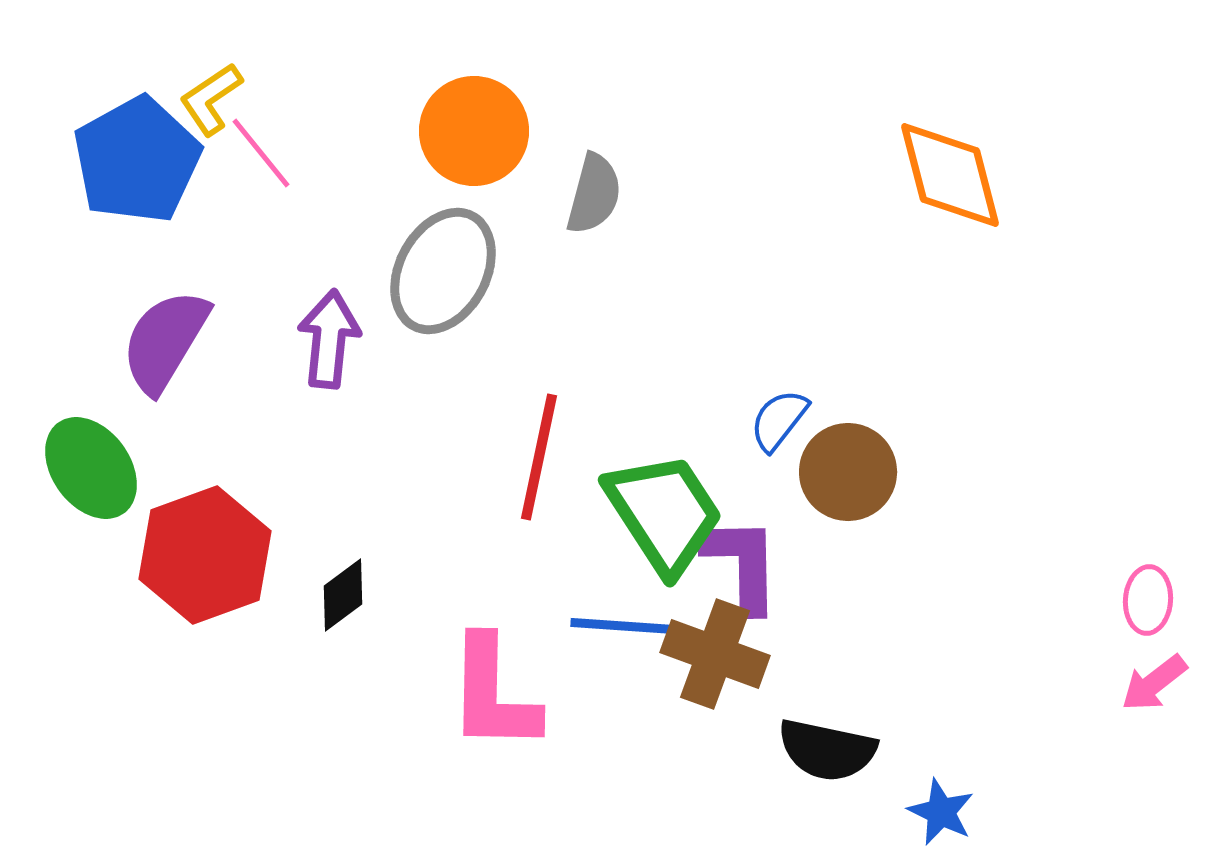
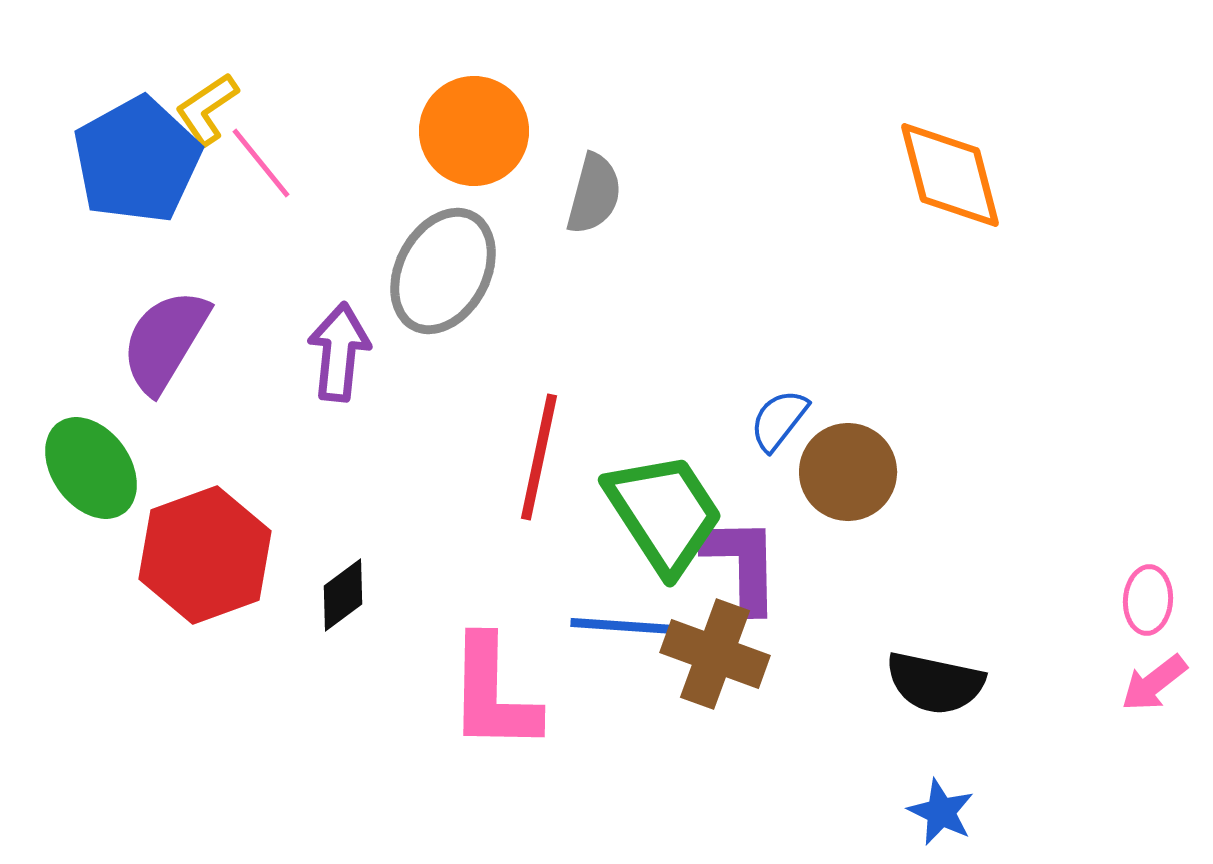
yellow L-shape: moved 4 px left, 10 px down
pink line: moved 10 px down
purple arrow: moved 10 px right, 13 px down
black semicircle: moved 108 px right, 67 px up
